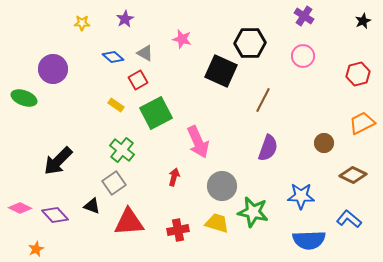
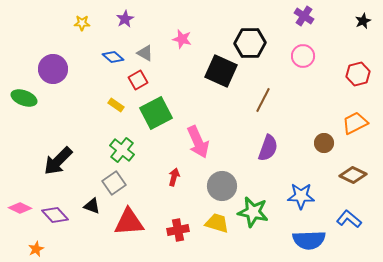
orange trapezoid: moved 7 px left
